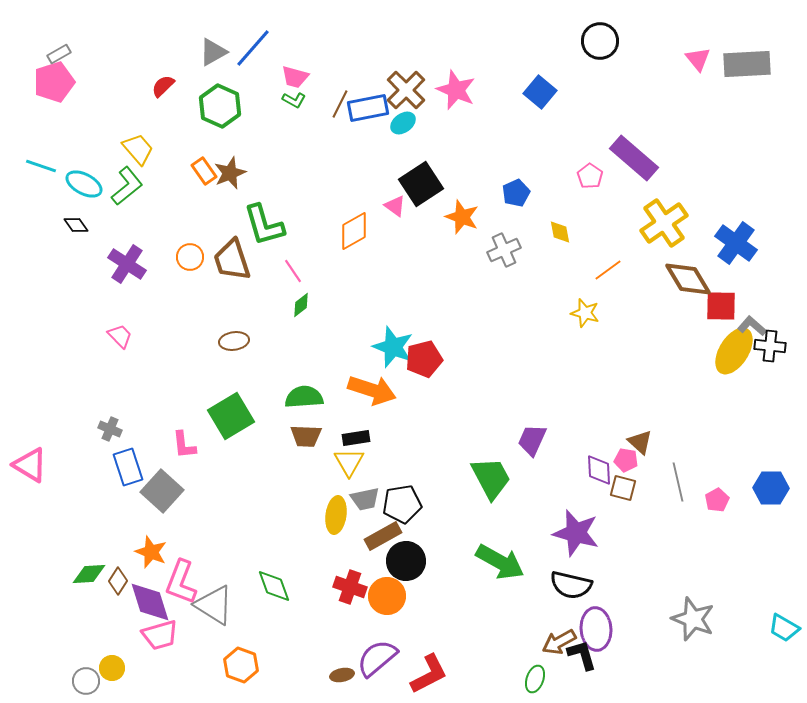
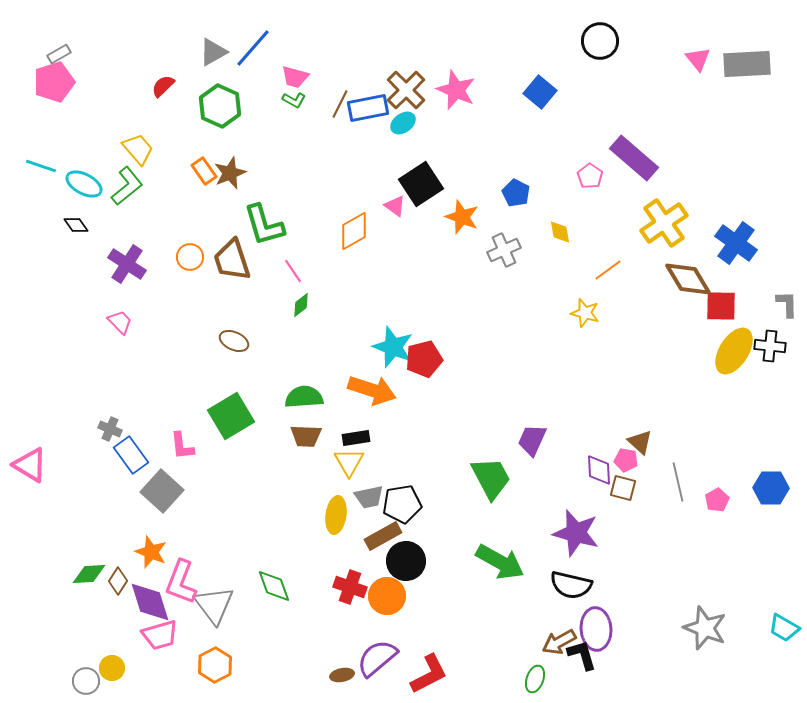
blue pentagon at (516, 193): rotated 20 degrees counterclockwise
gray L-shape at (752, 326): moved 35 px right, 22 px up; rotated 48 degrees clockwise
pink trapezoid at (120, 336): moved 14 px up
brown ellipse at (234, 341): rotated 32 degrees clockwise
pink L-shape at (184, 445): moved 2 px left, 1 px down
blue rectangle at (128, 467): moved 3 px right, 12 px up; rotated 18 degrees counterclockwise
gray trapezoid at (365, 499): moved 4 px right, 2 px up
gray triangle at (214, 605): rotated 21 degrees clockwise
gray star at (693, 619): moved 12 px right, 9 px down
orange hexagon at (241, 665): moved 26 px left; rotated 12 degrees clockwise
